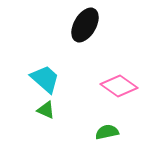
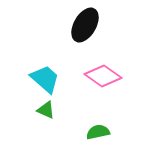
pink diamond: moved 16 px left, 10 px up
green semicircle: moved 9 px left
